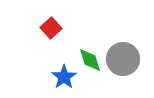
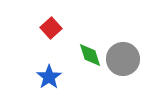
green diamond: moved 5 px up
blue star: moved 15 px left
